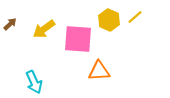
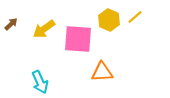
brown arrow: moved 1 px right
orange triangle: moved 3 px right, 1 px down
cyan arrow: moved 6 px right
